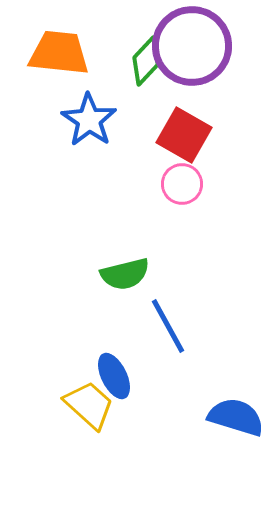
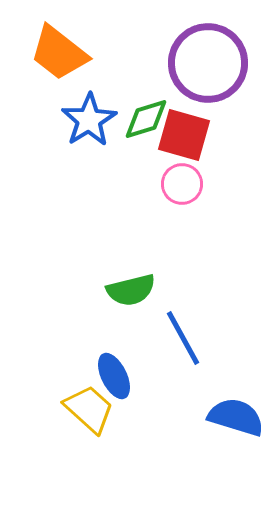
purple circle: moved 16 px right, 17 px down
orange trapezoid: rotated 148 degrees counterclockwise
green diamond: moved 58 px down; rotated 30 degrees clockwise
blue star: rotated 6 degrees clockwise
red square: rotated 14 degrees counterclockwise
green semicircle: moved 6 px right, 16 px down
blue line: moved 15 px right, 12 px down
yellow trapezoid: moved 4 px down
